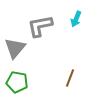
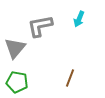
cyan arrow: moved 3 px right
